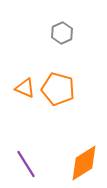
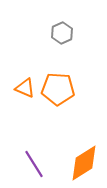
orange pentagon: rotated 12 degrees counterclockwise
purple line: moved 8 px right
